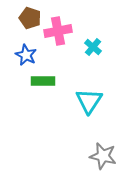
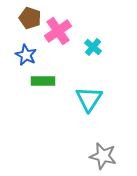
pink cross: rotated 24 degrees counterclockwise
cyan triangle: moved 2 px up
